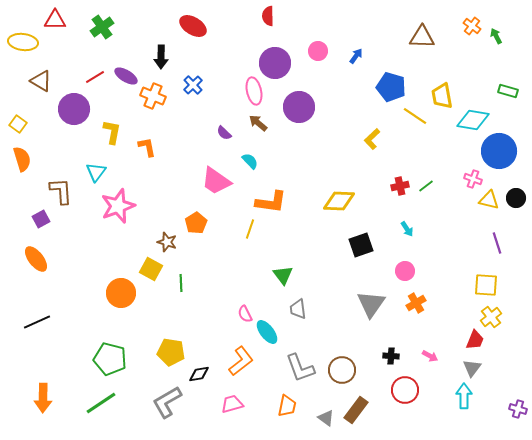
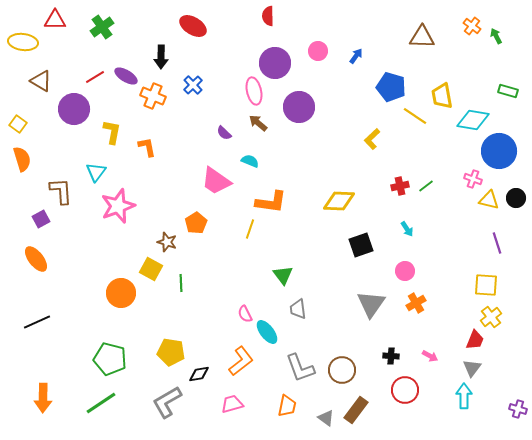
cyan semicircle at (250, 161): rotated 24 degrees counterclockwise
